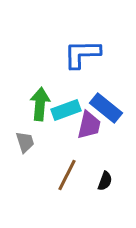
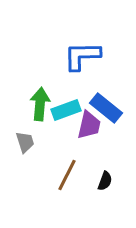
blue L-shape: moved 2 px down
